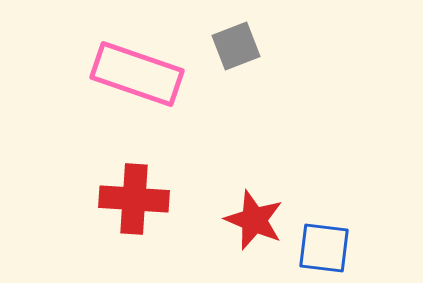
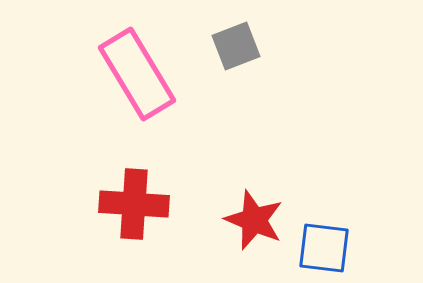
pink rectangle: rotated 40 degrees clockwise
red cross: moved 5 px down
